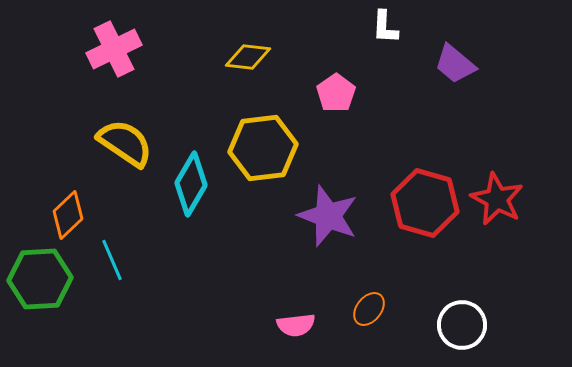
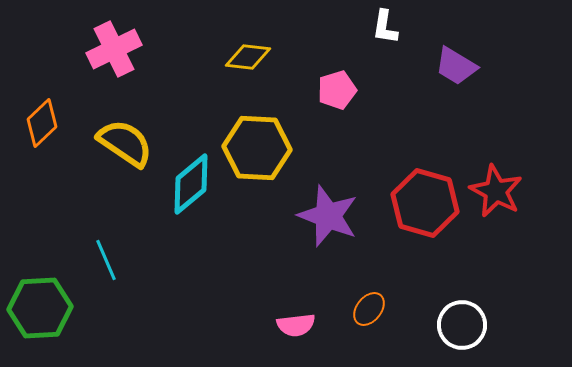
white L-shape: rotated 6 degrees clockwise
purple trapezoid: moved 1 px right, 2 px down; rotated 9 degrees counterclockwise
pink pentagon: moved 1 px right, 3 px up; rotated 18 degrees clockwise
yellow hexagon: moved 6 px left; rotated 10 degrees clockwise
cyan diamond: rotated 20 degrees clockwise
red star: moved 1 px left, 8 px up
orange diamond: moved 26 px left, 92 px up
cyan line: moved 6 px left
green hexagon: moved 29 px down
